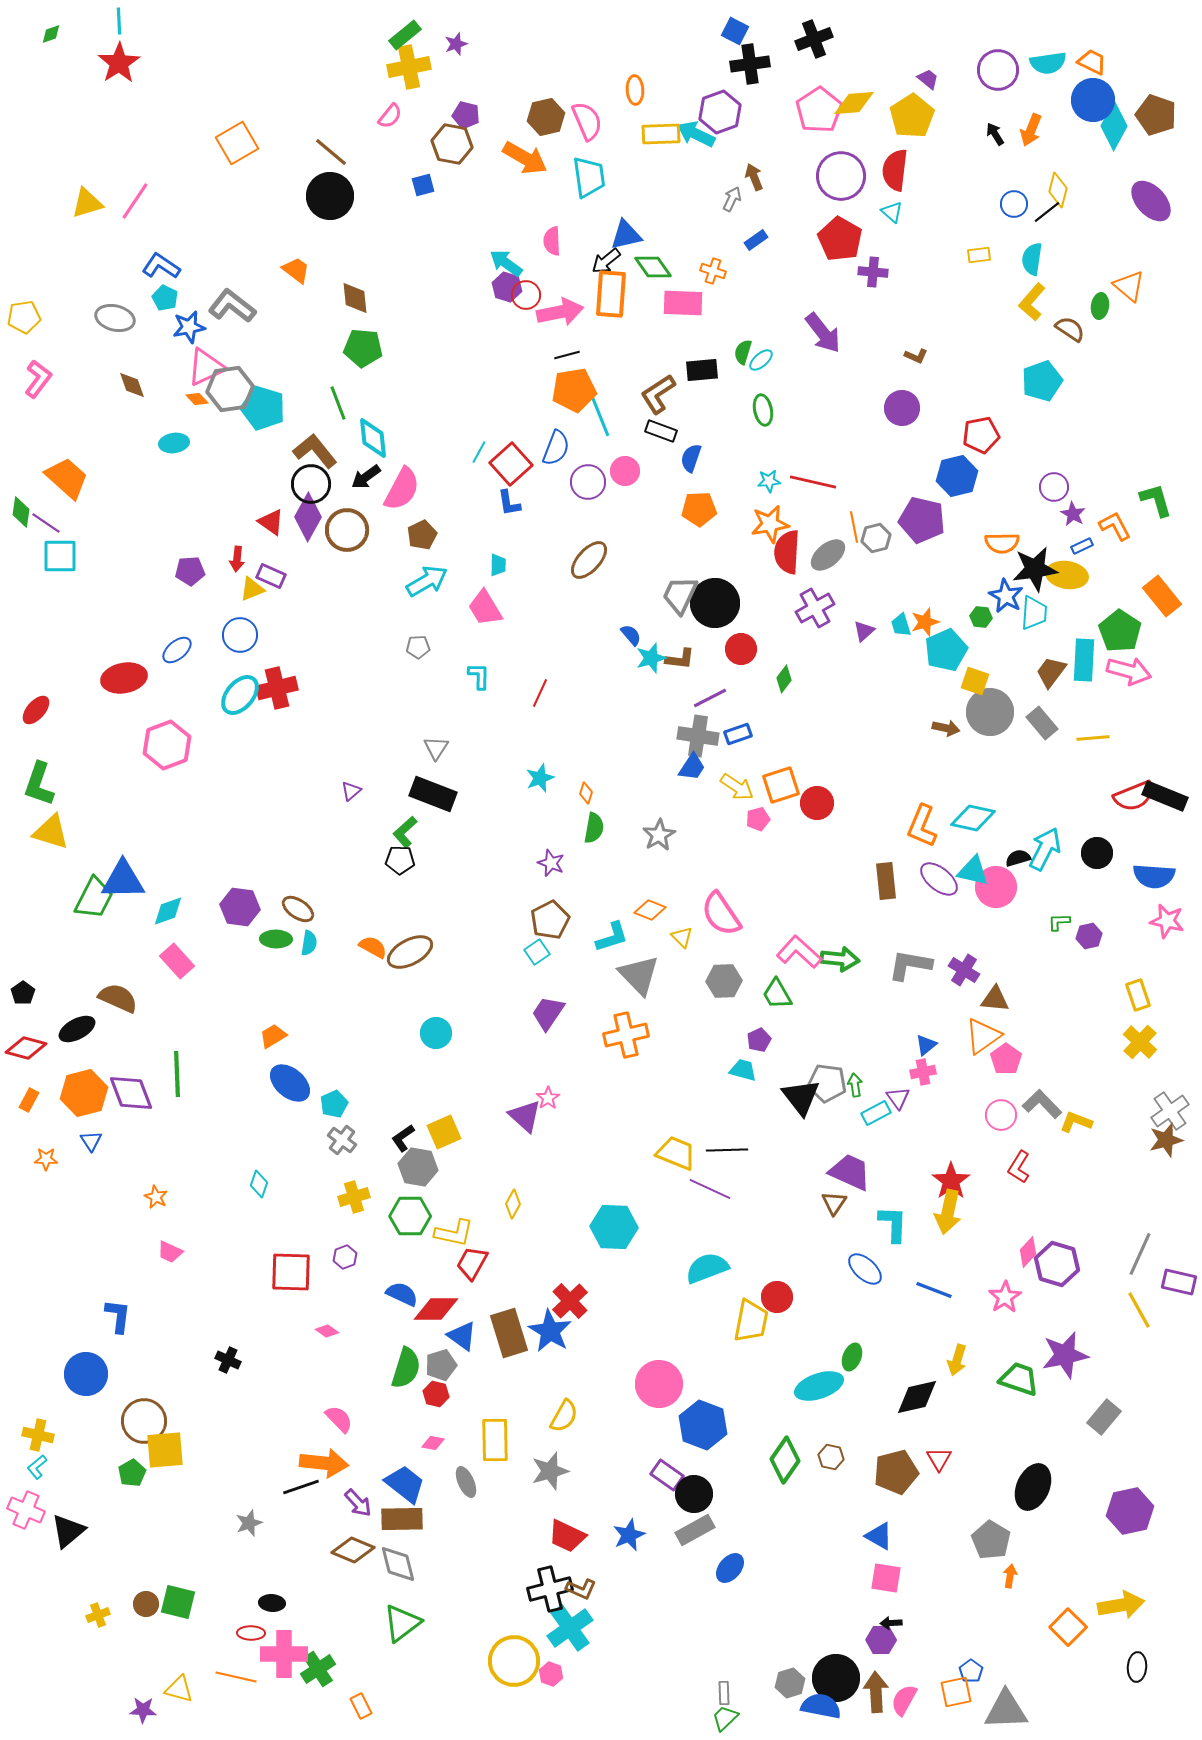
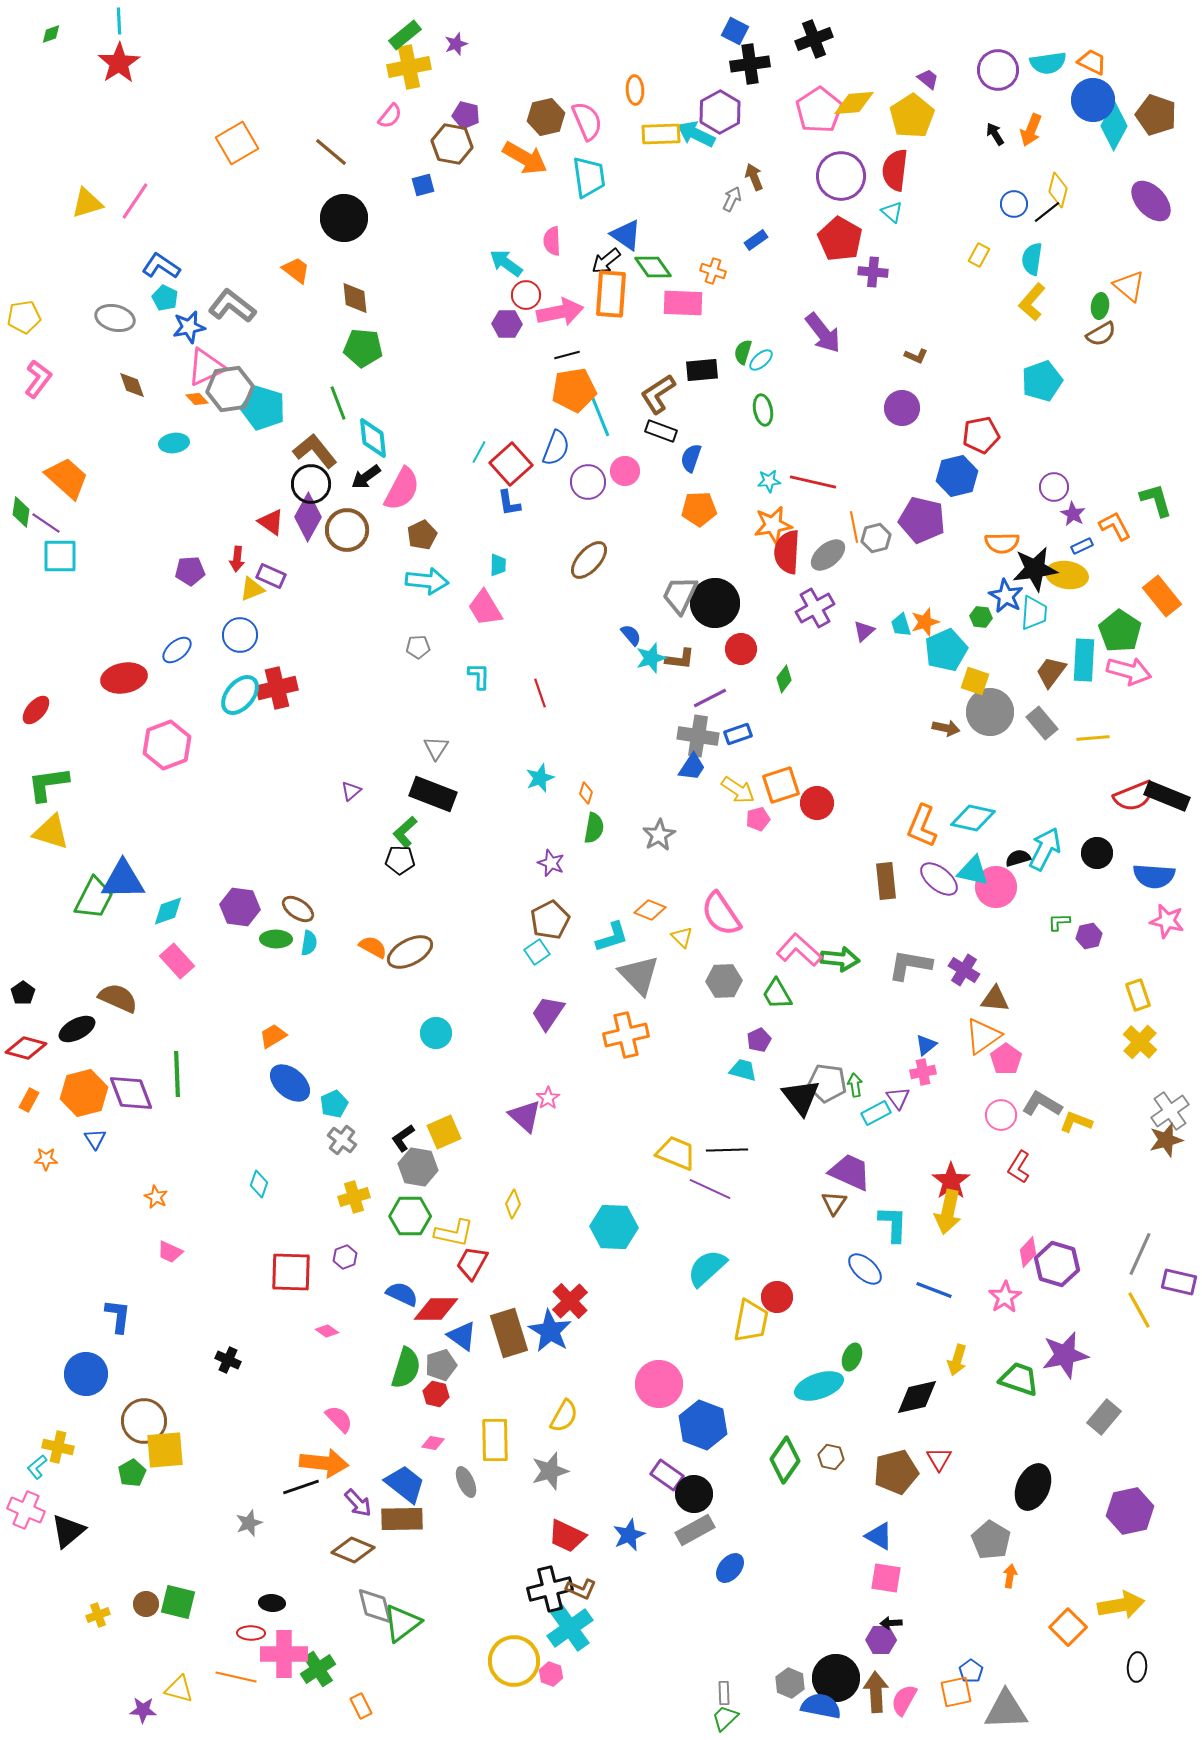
purple hexagon at (720, 112): rotated 9 degrees counterclockwise
black circle at (330, 196): moved 14 px right, 22 px down
blue triangle at (626, 235): rotated 48 degrees clockwise
yellow rectangle at (979, 255): rotated 55 degrees counterclockwise
purple hexagon at (507, 287): moved 37 px down; rotated 16 degrees counterclockwise
brown semicircle at (1070, 329): moved 31 px right, 5 px down; rotated 116 degrees clockwise
orange star at (770, 524): moved 3 px right, 1 px down
cyan arrow at (427, 581): rotated 36 degrees clockwise
red line at (540, 693): rotated 44 degrees counterclockwise
green L-shape at (39, 784): moved 9 px right; rotated 63 degrees clockwise
yellow arrow at (737, 787): moved 1 px right, 3 px down
black rectangle at (1165, 796): moved 2 px right
pink L-shape at (799, 952): moved 2 px up
gray L-shape at (1042, 1104): rotated 15 degrees counterclockwise
blue triangle at (91, 1141): moved 4 px right, 2 px up
cyan semicircle at (707, 1268): rotated 21 degrees counterclockwise
yellow cross at (38, 1435): moved 20 px right, 12 px down
gray diamond at (398, 1564): moved 23 px left, 42 px down
gray hexagon at (790, 1683): rotated 20 degrees counterclockwise
